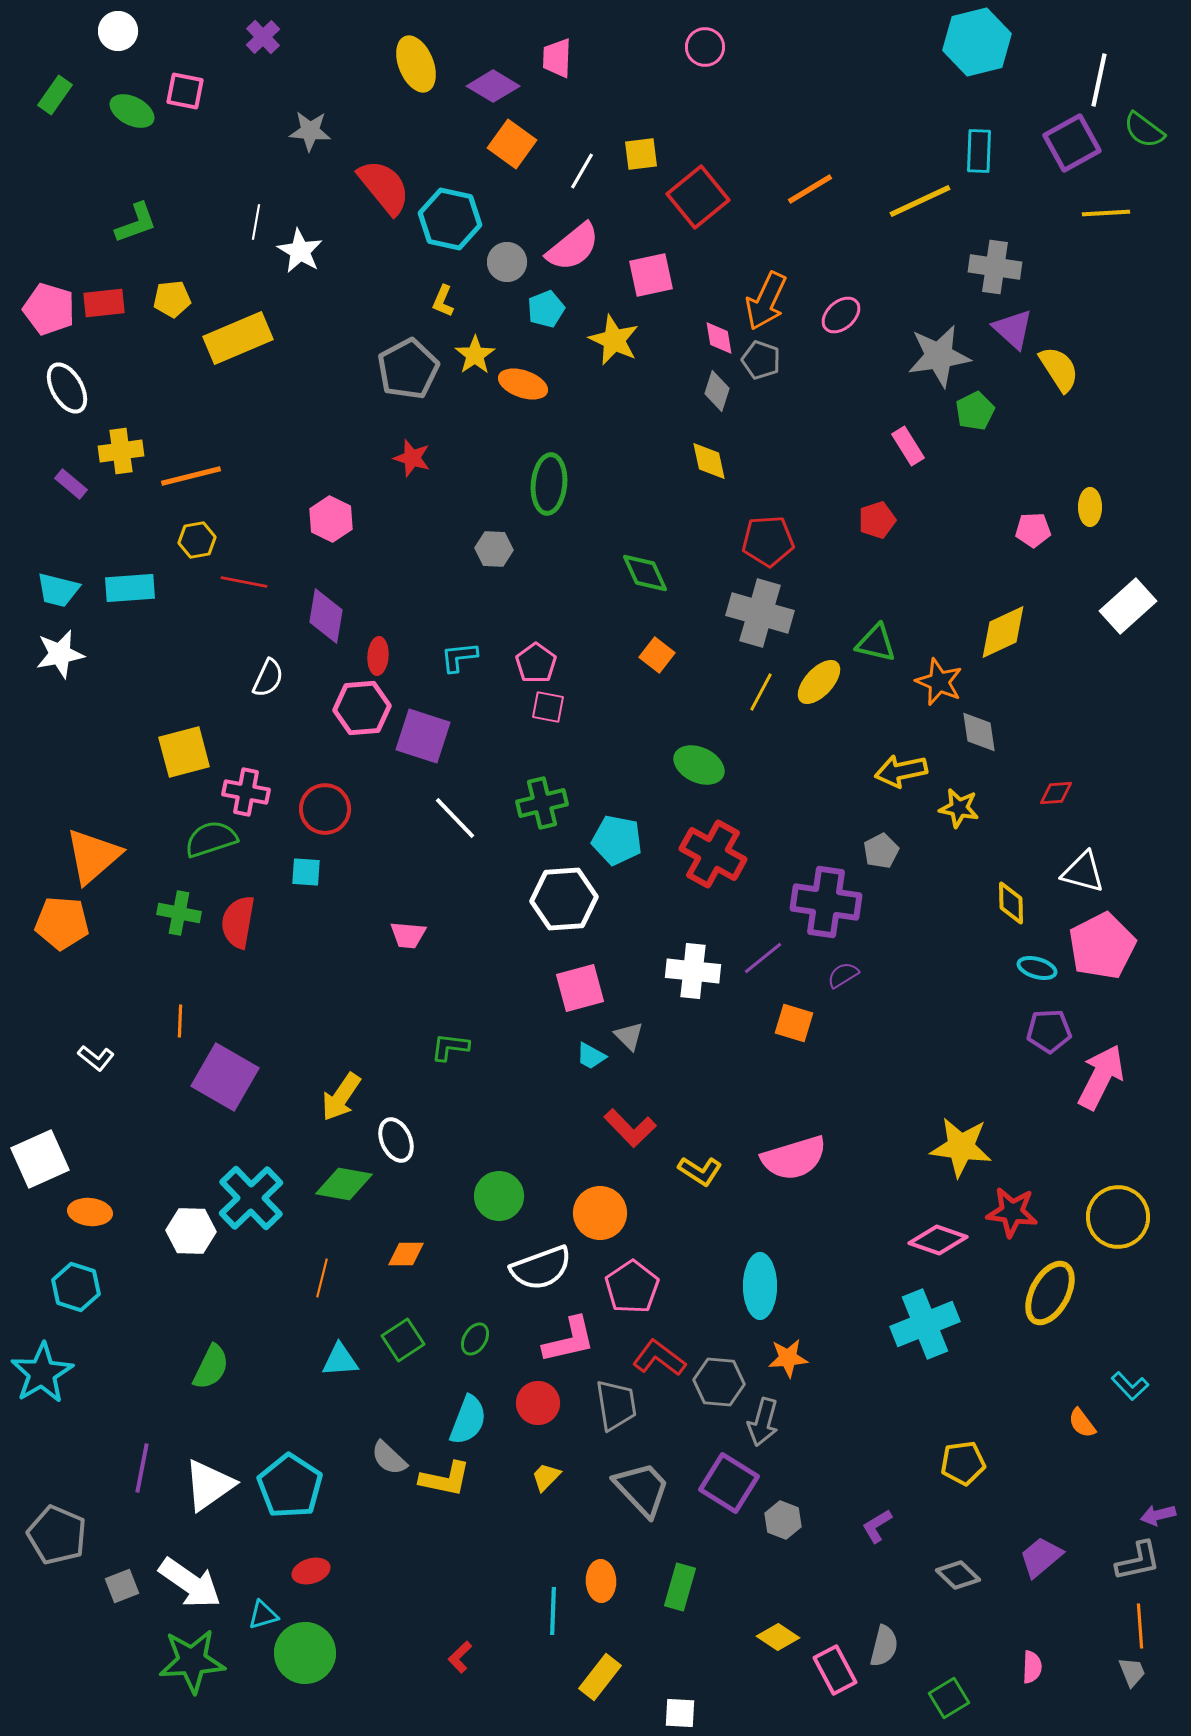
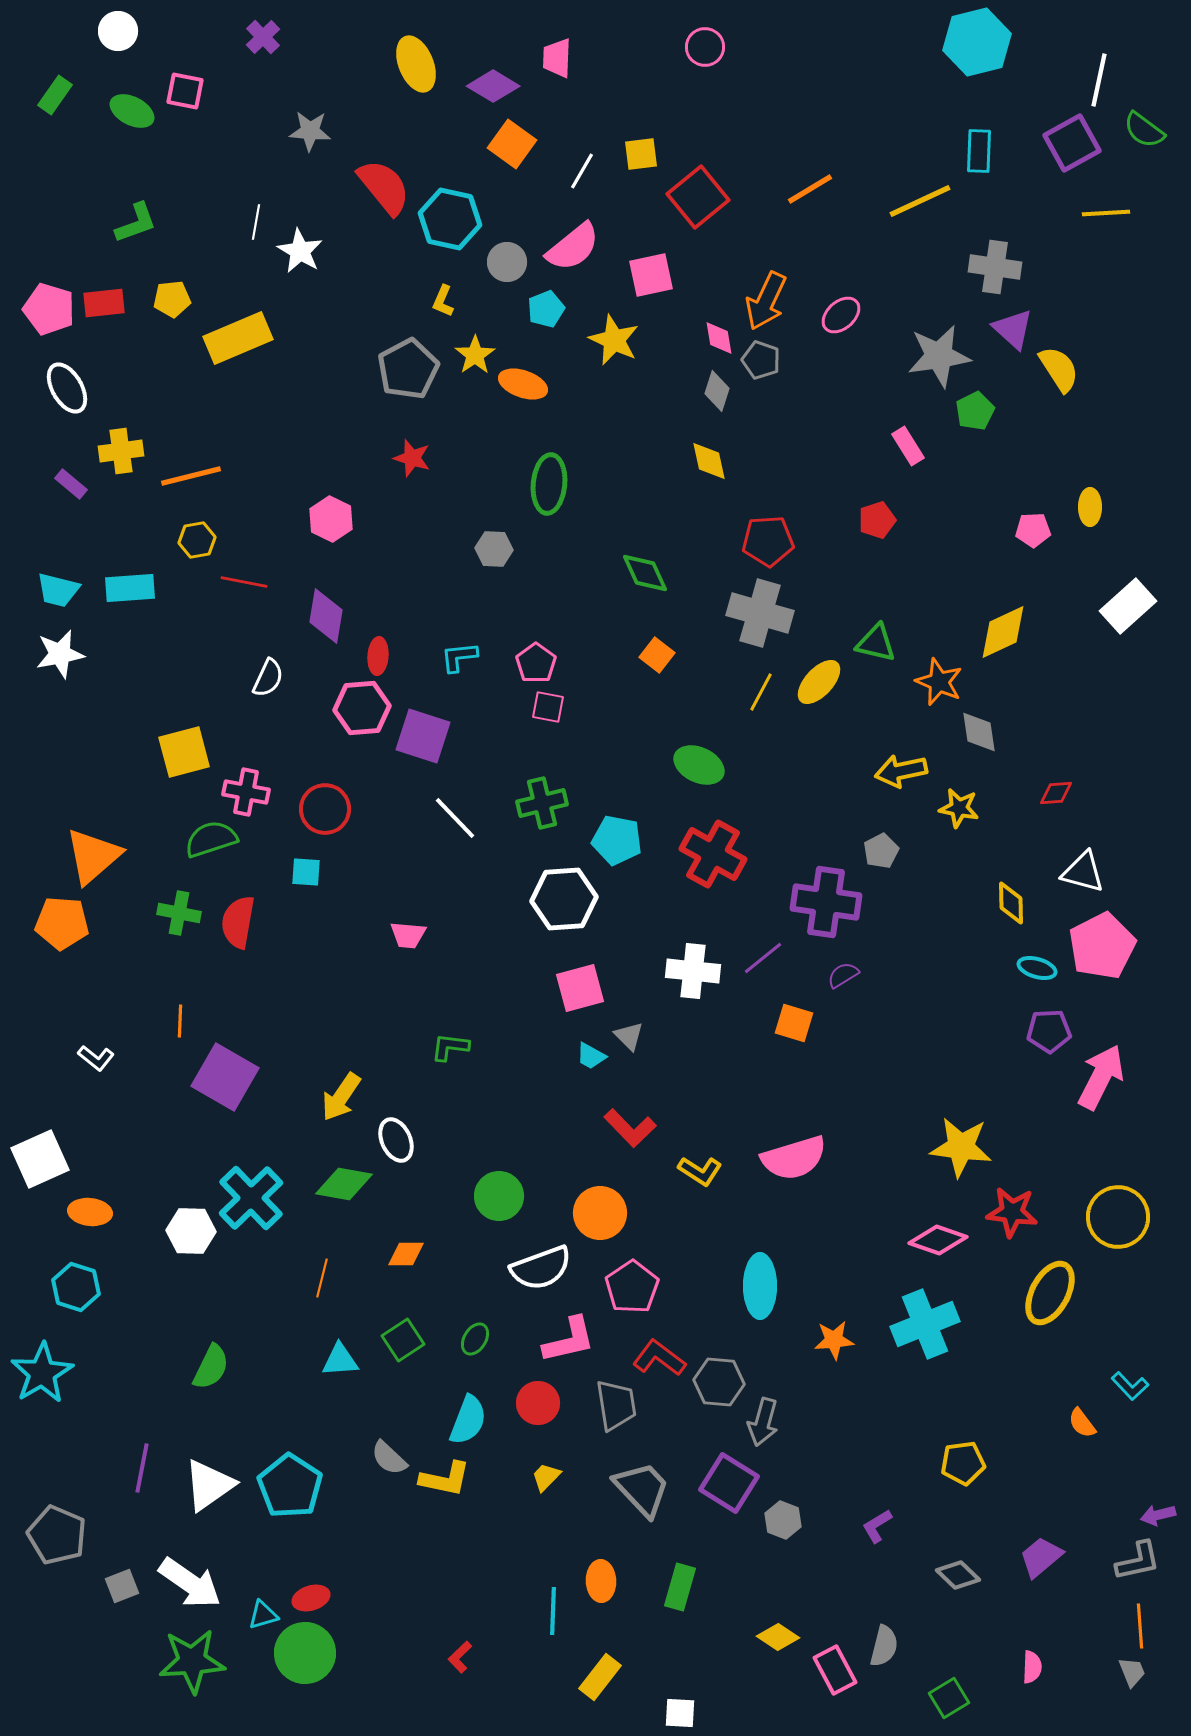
orange star at (788, 1358): moved 46 px right, 18 px up
red ellipse at (311, 1571): moved 27 px down
